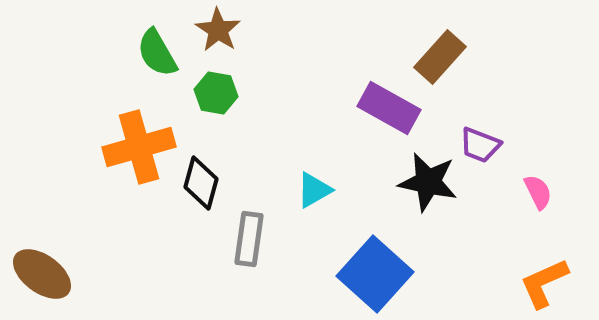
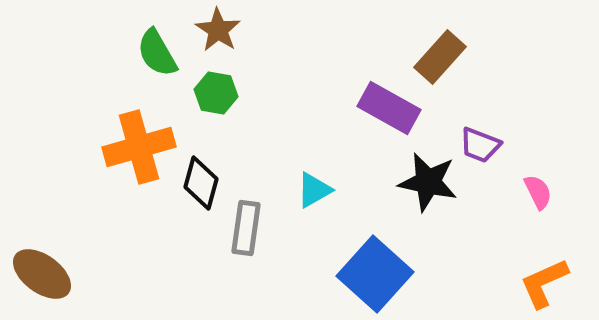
gray rectangle: moved 3 px left, 11 px up
